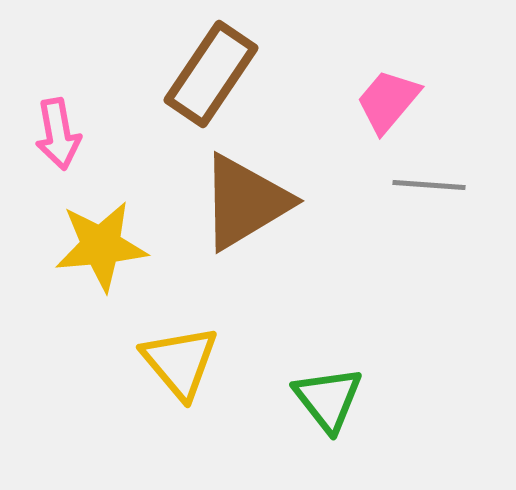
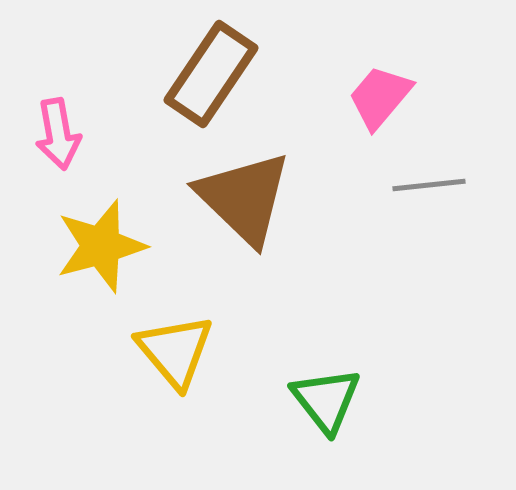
pink trapezoid: moved 8 px left, 4 px up
gray line: rotated 10 degrees counterclockwise
brown triangle: moved 1 px left, 4 px up; rotated 45 degrees counterclockwise
yellow star: rotated 10 degrees counterclockwise
yellow triangle: moved 5 px left, 11 px up
green triangle: moved 2 px left, 1 px down
